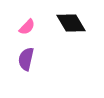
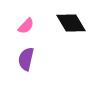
pink semicircle: moved 1 px left, 1 px up
